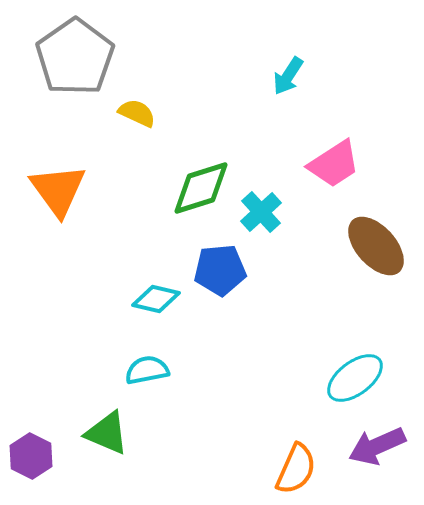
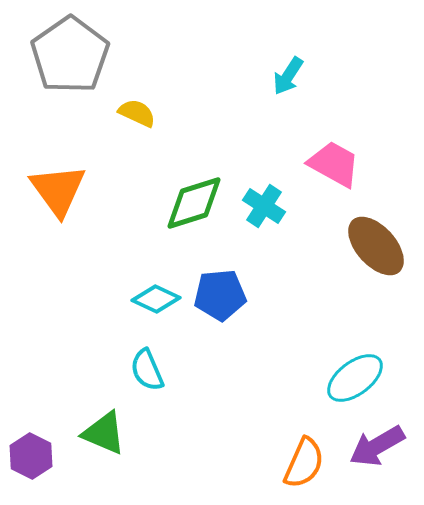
gray pentagon: moved 5 px left, 2 px up
pink trapezoid: rotated 118 degrees counterclockwise
green diamond: moved 7 px left, 15 px down
cyan cross: moved 3 px right, 6 px up; rotated 15 degrees counterclockwise
blue pentagon: moved 25 px down
cyan diamond: rotated 12 degrees clockwise
cyan semicircle: rotated 102 degrees counterclockwise
green triangle: moved 3 px left
purple arrow: rotated 6 degrees counterclockwise
orange semicircle: moved 8 px right, 6 px up
